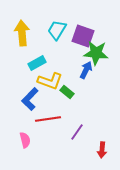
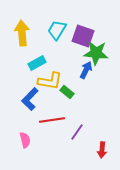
yellow L-shape: rotated 10 degrees counterclockwise
red line: moved 4 px right, 1 px down
